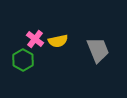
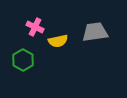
pink cross: moved 12 px up; rotated 12 degrees counterclockwise
gray trapezoid: moved 3 px left, 18 px up; rotated 76 degrees counterclockwise
